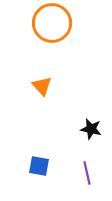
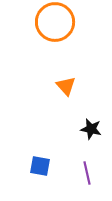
orange circle: moved 3 px right, 1 px up
orange triangle: moved 24 px right
blue square: moved 1 px right
